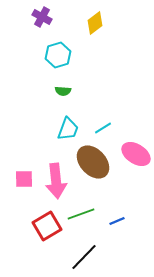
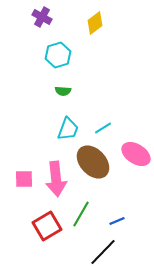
pink arrow: moved 2 px up
green line: rotated 40 degrees counterclockwise
black line: moved 19 px right, 5 px up
